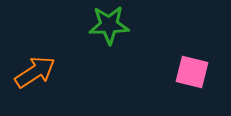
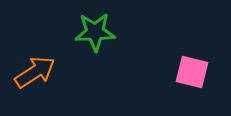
green star: moved 14 px left, 7 px down
